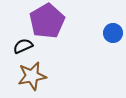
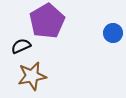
black semicircle: moved 2 px left
